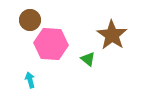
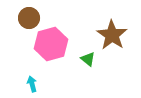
brown circle: moved 1 px left, 2 px up
pink hexagon: rotated 20 degrees counterclockwise
cyan arrow: moved 2 px right, 4 px down
